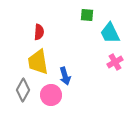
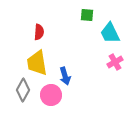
yellow trapezoid: moved 1 px left, 1 px down
